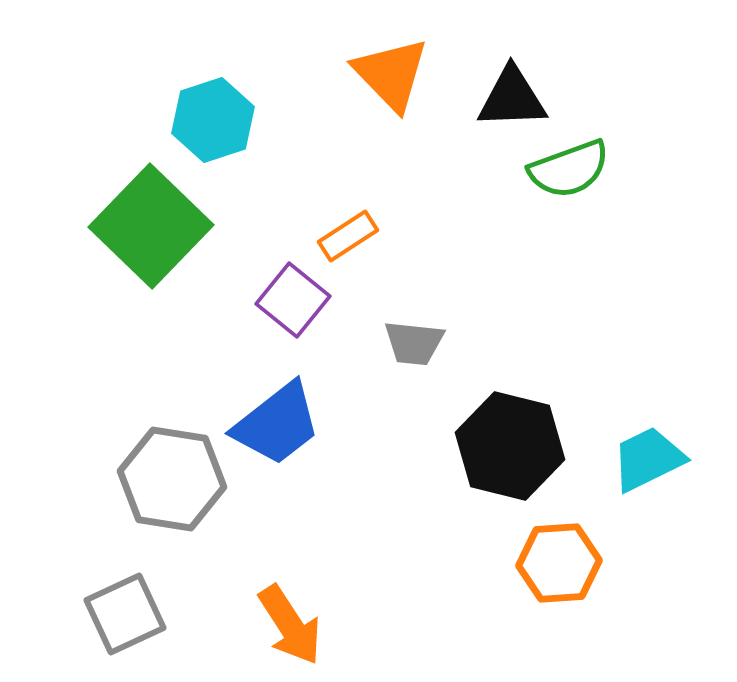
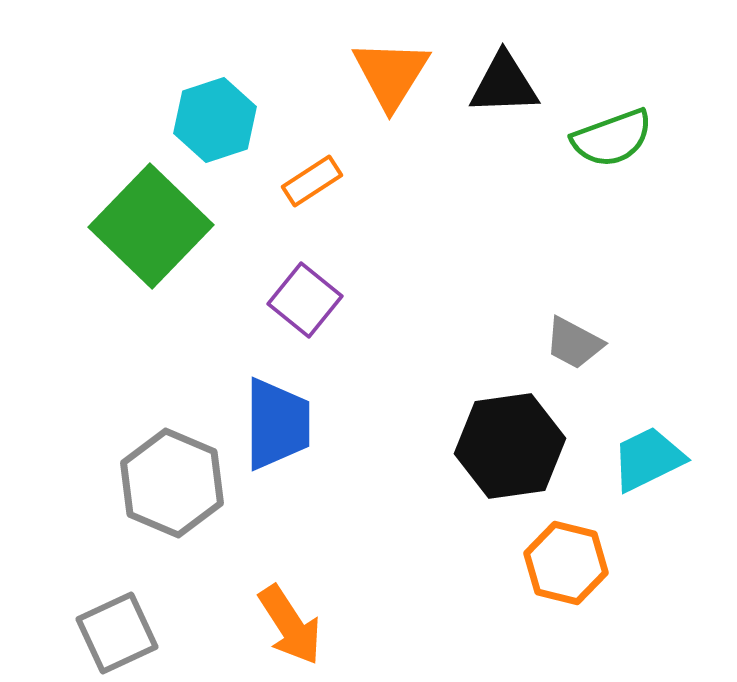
orange triangle: rotated 16 degrees clockwise
black triangle: moved 8 px left, 14 px up
cyan hexagon: moved 2 px right
green semicircle: moved 43 px right, 31 px up
orange rectangle: moved 36 px left, 55 px up
purple square: moved 12 px right
gray trapezoid: moved 160 px right; rotated 22 degrees clockwise
blue trapezoid: rotated 52 degrees counterclockwise
black hexagon: rotated 22 degrees counterclockwise
gray hexagon: moved 4 px down; rotated 14 degrees clockwise
orange hexagon: moved 7 px right; rotated 18 degrees clockwise
gray square: moved 8 px left, 19 px down
